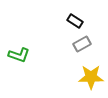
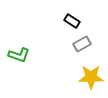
black rectangle: moved 3 px left
